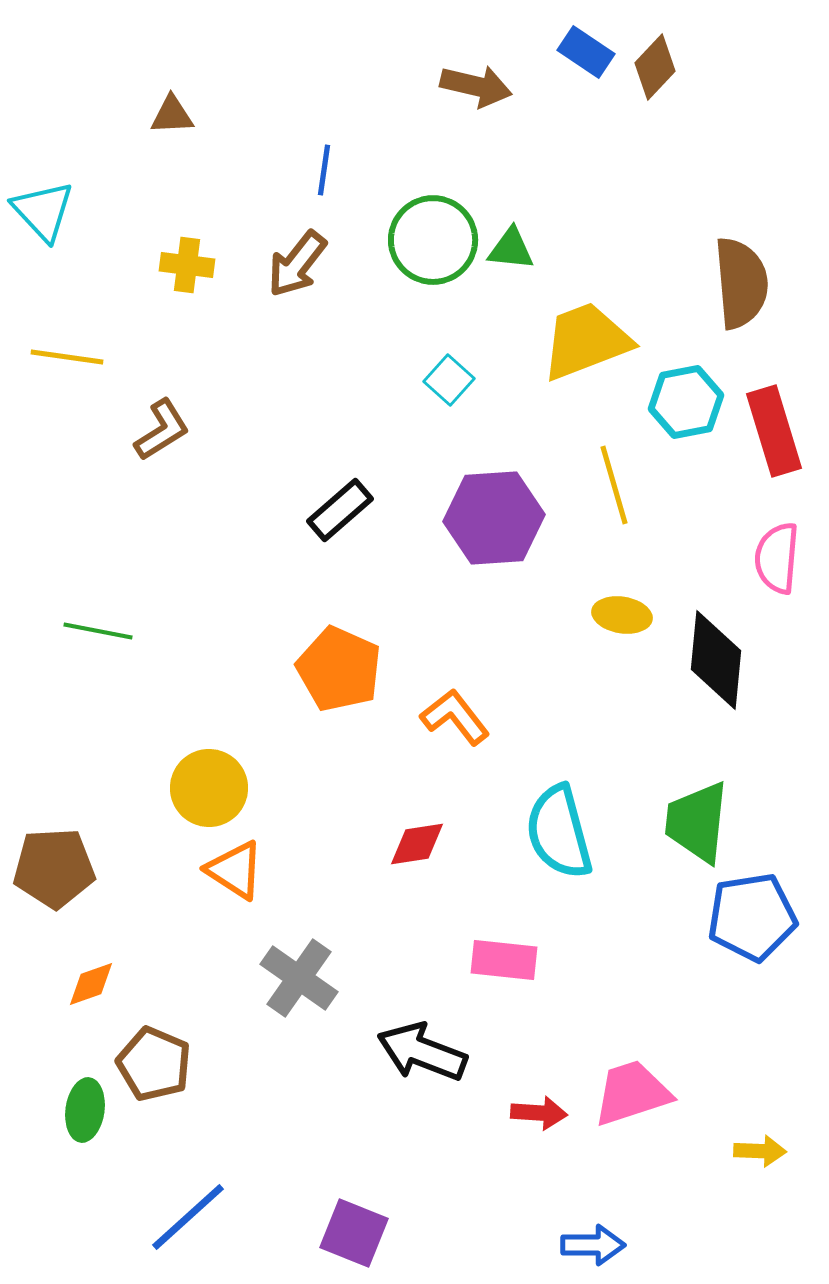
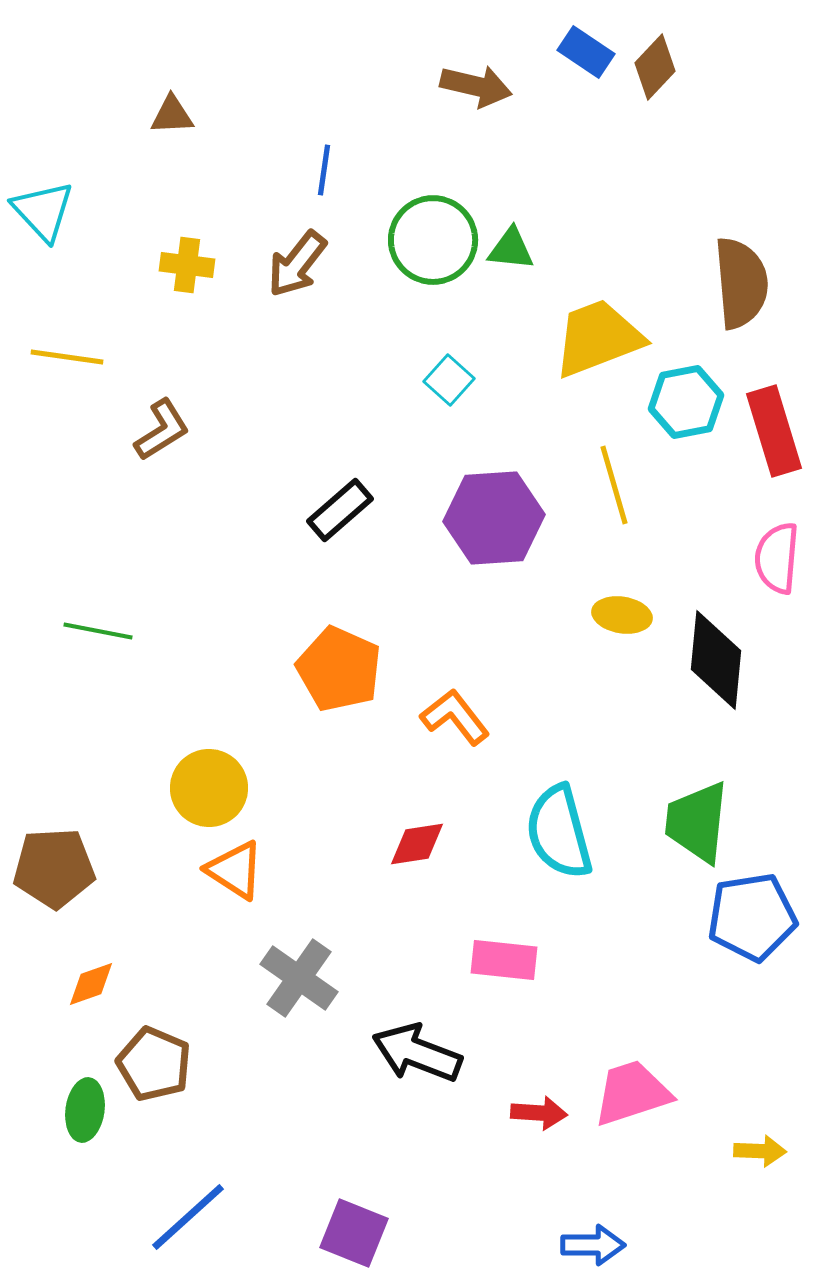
yellow trapezoid at (586, 341): moved 12 px right, 3 px up
black arrow at (422, 1052): moved 5 px left, 1 px down
